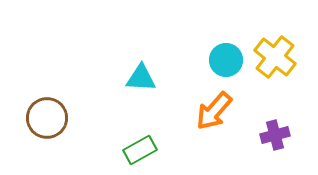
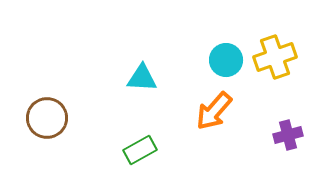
yellow cross: rotated 33 degrees clockwise
cyan triangle: moved 1 px right
purple cross: moved 13 px right
